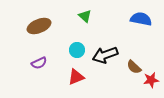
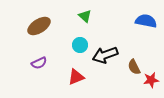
blue semicircle: moved 5 px right, 2 px down
brown ellipse: rotated 10 degrees counterclockwise
cyan circle: moved 3 px right, 5 px up
brown semicircle: rotated 21 degrees clockwise
